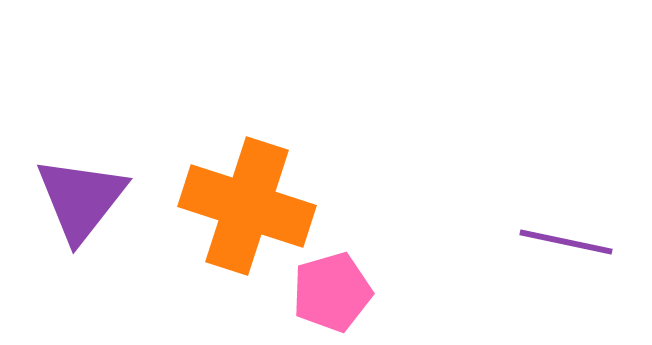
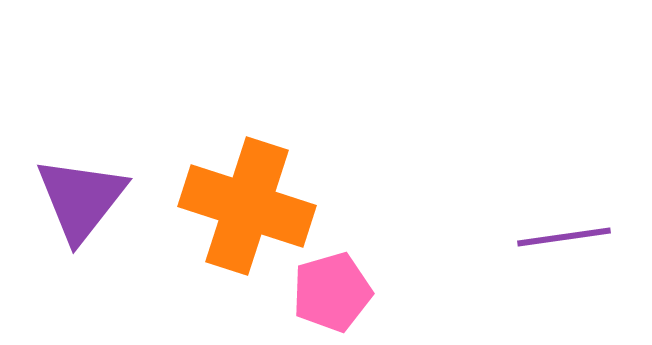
purple line: moved 2 px left, 5 px up; rotated 20 degrees counterclockwise
